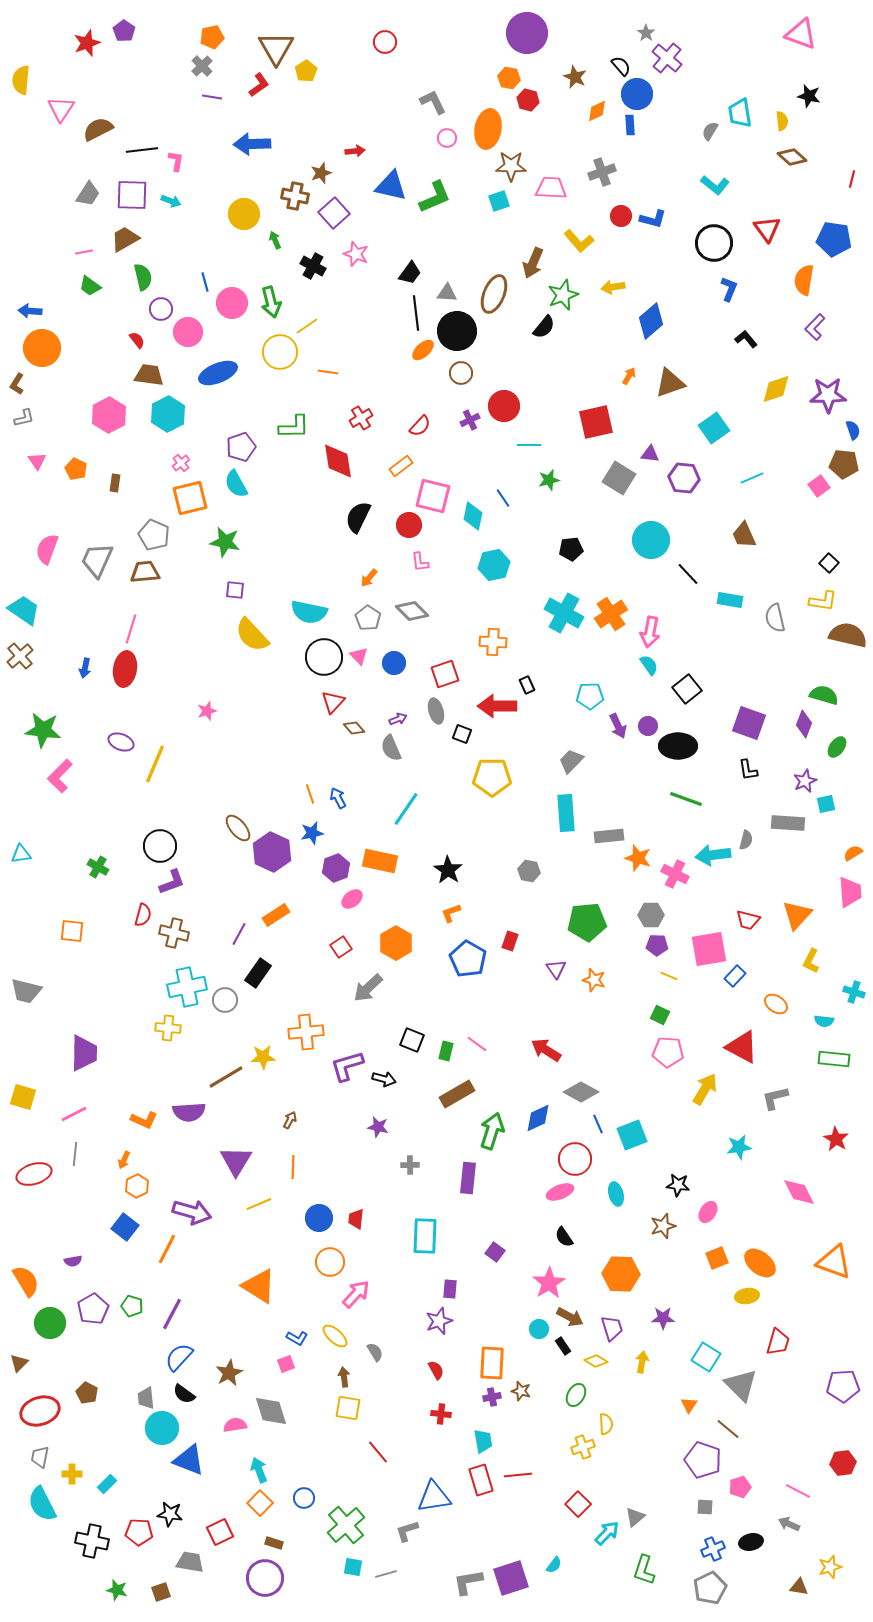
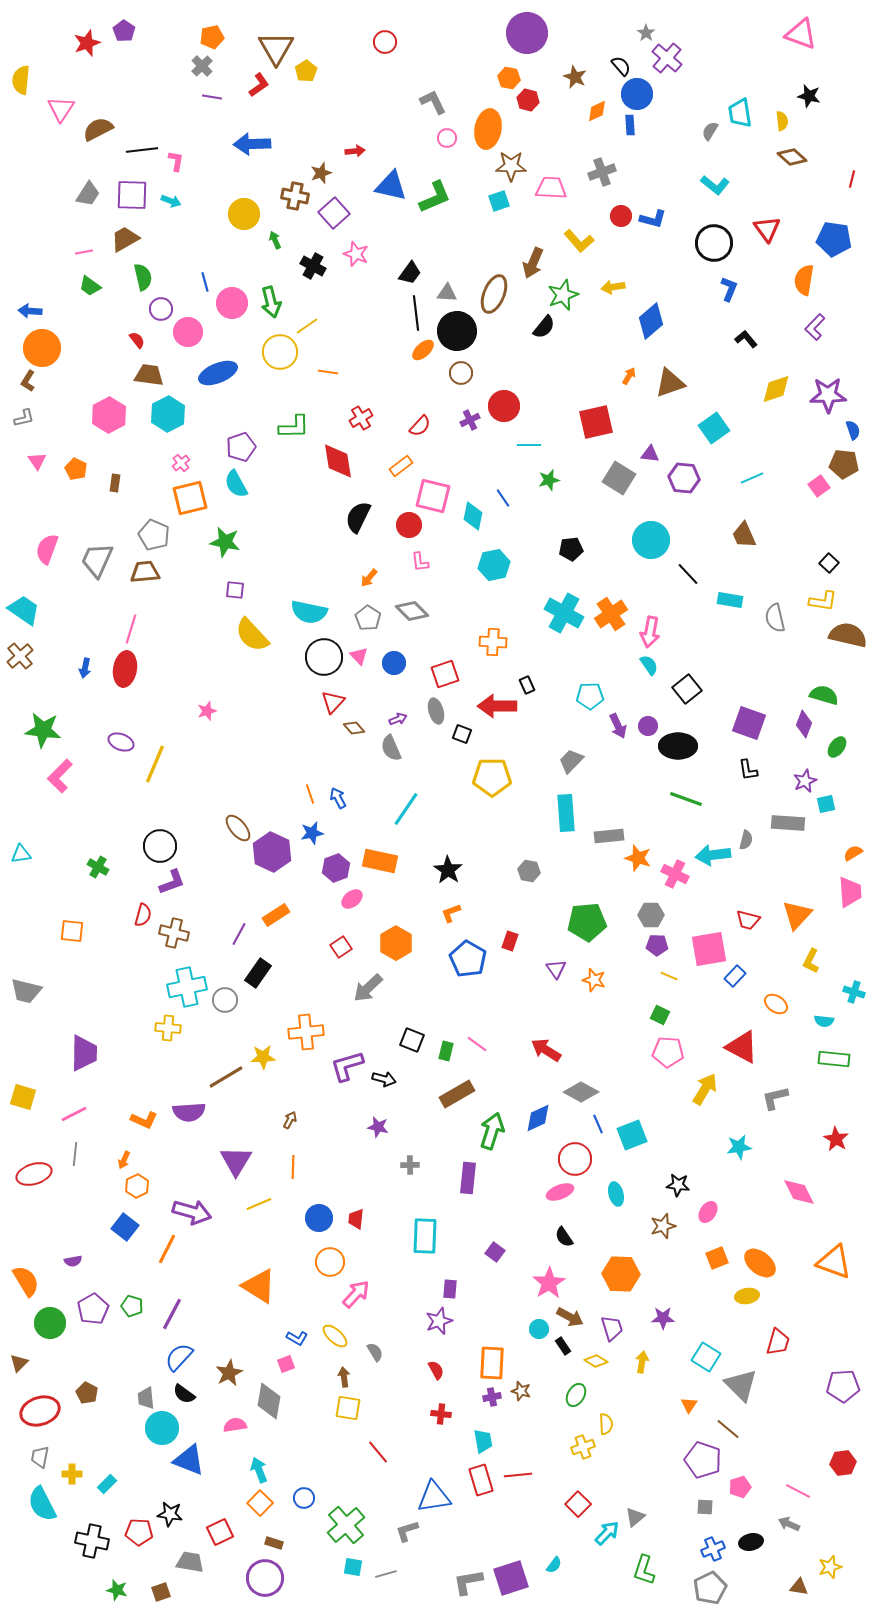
brown L-shape at (17, 384): moved 11 px right, 3 px up
gray diamond at (271, 1411): moved 2 px left, 10 px up; rotated 27 degrees clockwise
